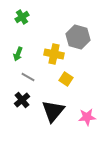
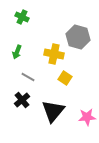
green cross: rotated 32 degrees counterclockwise
green arrow: moved 1 px left, 2 px up
yellow square: moved 1 px left, 1 px up
